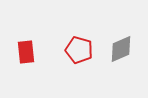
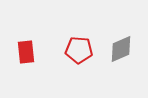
red pentagon: rotated 12 degrees counterclockwise
